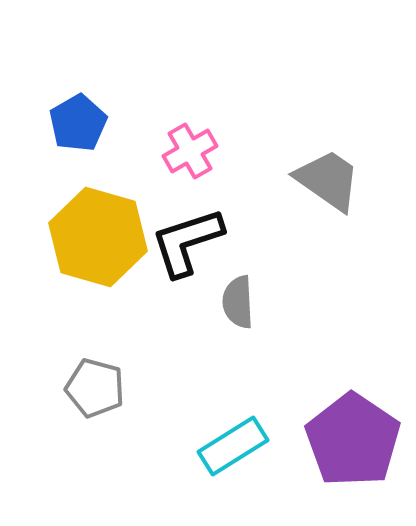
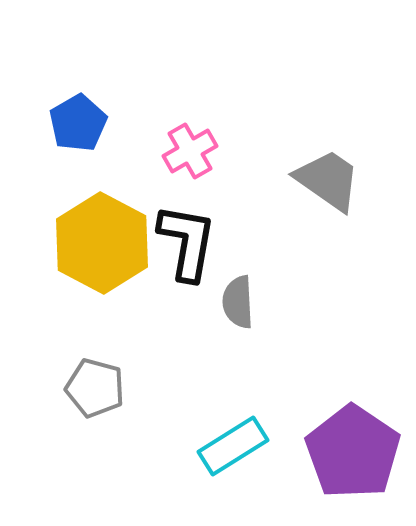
yellow hexagon: moved 4 px right, 6 px down; rotated 12 degrees clockwise
black L-shape: rotated 118 degrees clockwise
purple pentagon: moved 12 px down
